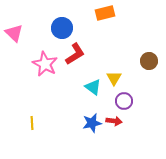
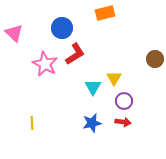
brown circle: moved 6 px right, 2 px up
cyan triangle: rotated 24 degrees clockwise
red arrow: moved 9 px right, 1 px down
